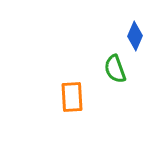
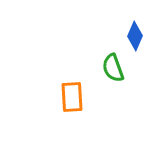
green semicircle: moved 2 px left, 1 px up
